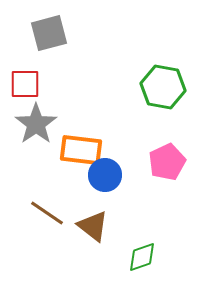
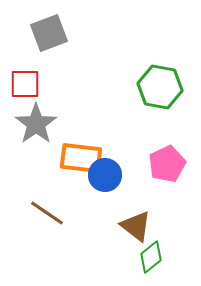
gray square: rotated 6 degrees counterclockwise
green hexagon: moved 3 px left
orange rectangle: moved 8 px down
pink pentagon: moved 2 px down
brown triangle: moved 43 px right
green diamond: moved 9 px right; rotated 20 degrees counterclockwise
